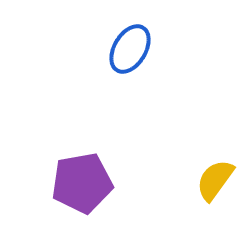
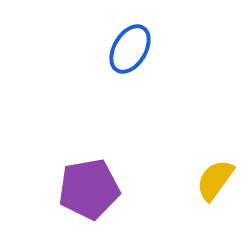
purple pentagon: moved 7 px right, 6 px down
